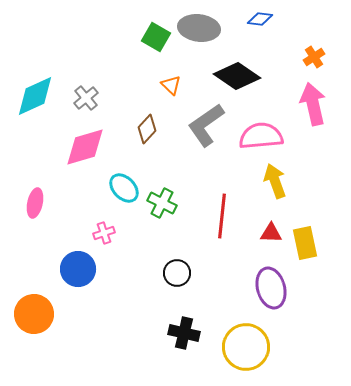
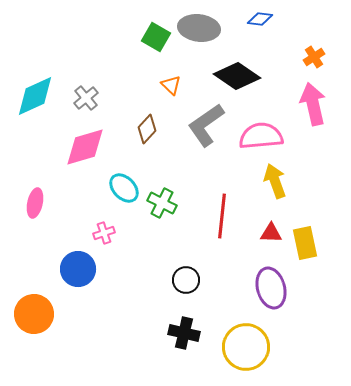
black circle: moved 9 px right, 7 px down
